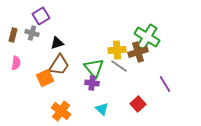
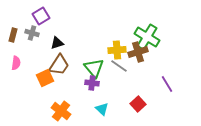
purple line: moved 2 px right
